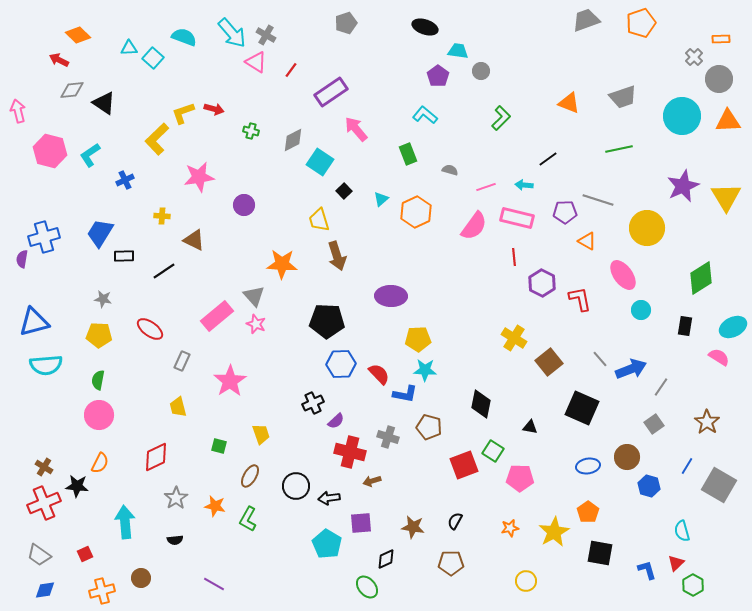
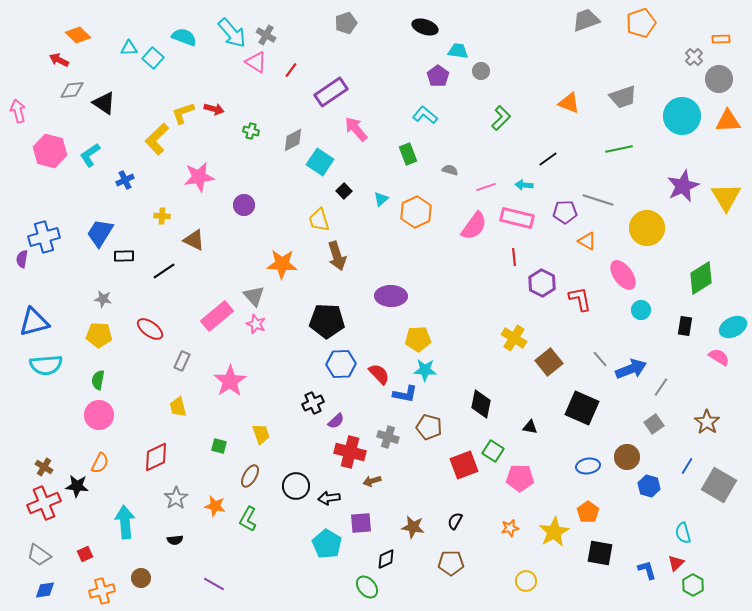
cyan semicircle at (682, 531): moved 1 px right, 2 px down
